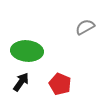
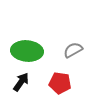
gray semicircle: moved 12 px left, 23 px down
red pentagon: moved 1 px up; rotated 15 degrees counterclockwise
